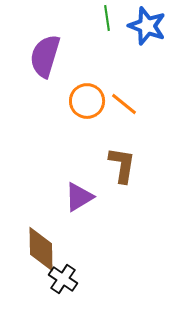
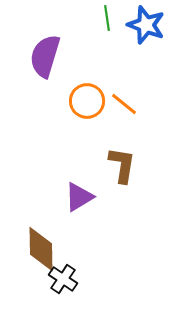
blue star: moved 1 px left, 1 px up
